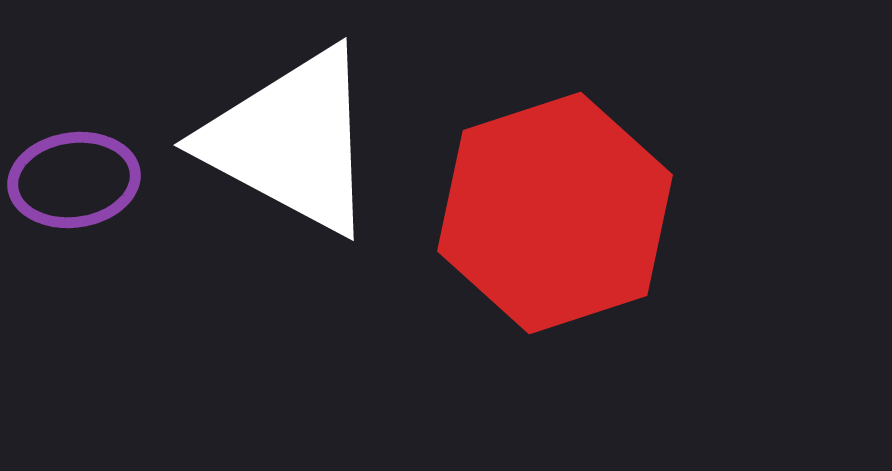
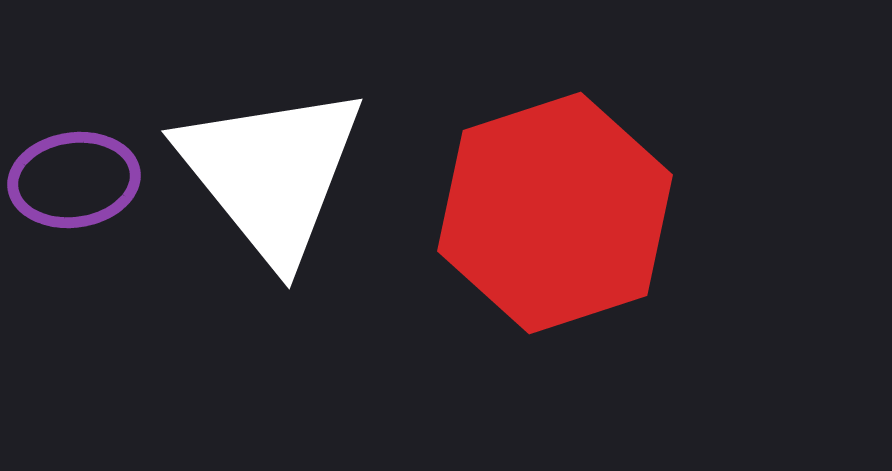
white triangle: moved 20 px left, 32 px down; rotated 23 degrees clockwise
